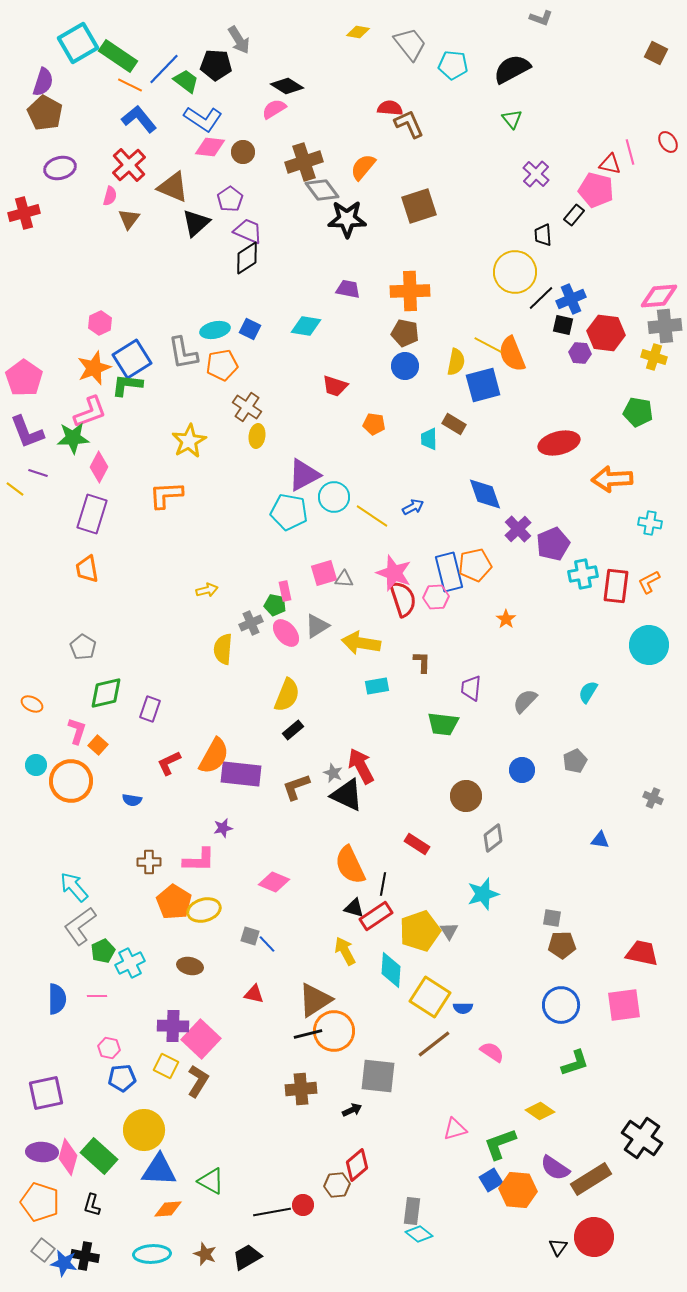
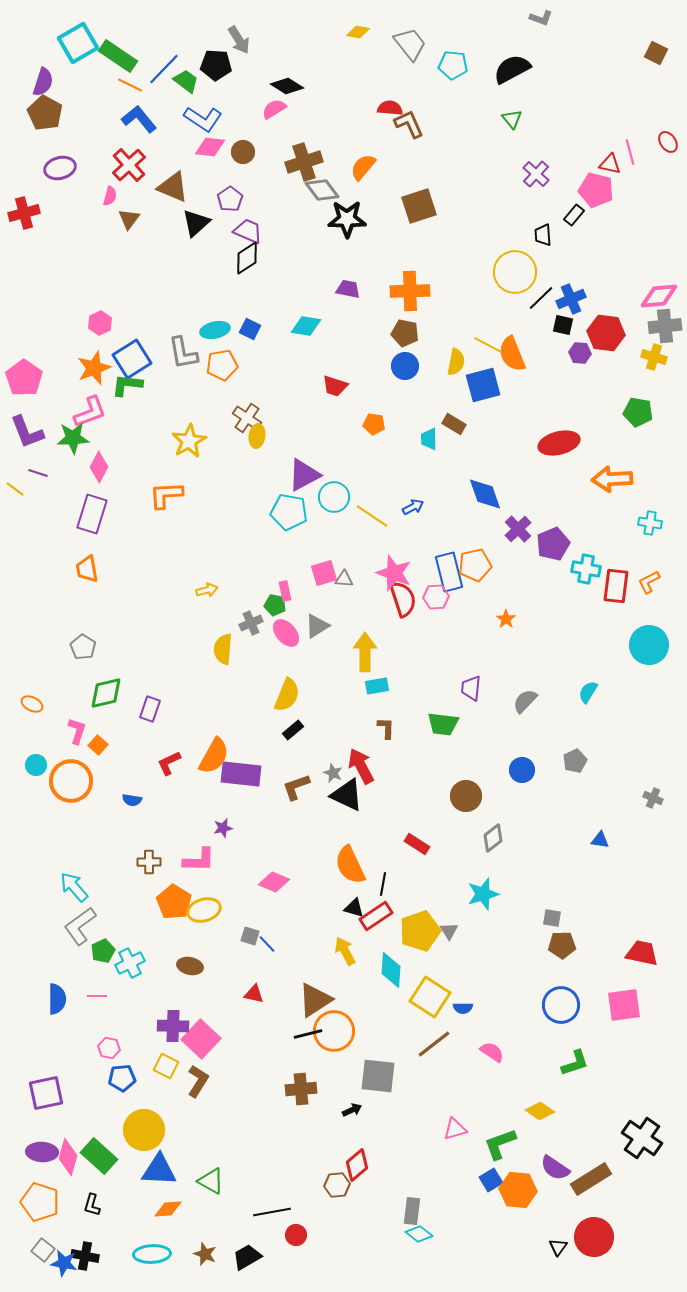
brown cross at (247, 407): moved 11 px down
cyan cross at (583, 574): moved 3 px right, 5 px up; rotated 20 degrees clockwise
yellow arrow at (361, 643): moved 4 px right, 9 px down; rotated 81 degrees clockwise
brown L-shape at (422, 662): moved 36 px left, 66 px down
red circle at (303, 1205): moved 7 px left, 30 px down
